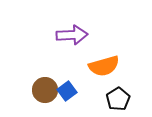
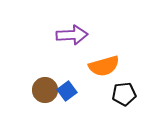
black pentagon: moved 6 px right, 5 px up; rotated 25 degrees clockwise
